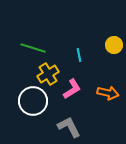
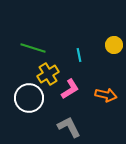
pink L-shape: moved 2 px left
orange arrow: moved 2 px left, 2 px down
white circle: moved 4 px left, 3 px up
